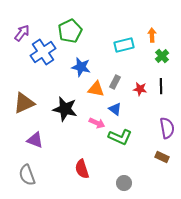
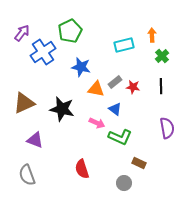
gray rectangle: rotated 24 degrees clockwise
red star: moved 7 px left, 2 px up
black star: moved 3 px left
brown rectangle: moved 23 px left, 6 px down
